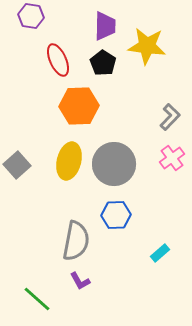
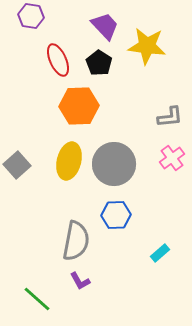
purple trapezoid: rotated 44 degrees counterclockwise
black pentagon: moved 4 px left
gray L-shape: rotated 40 degrees clockwise
